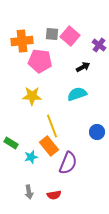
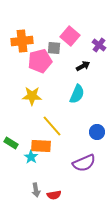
gray square: moved 2 px right, 14 px down
pink pentagon: rotated 20 degrees counterclockwise
black arrow: moved 1 px up
cyan semicircle: rotated 132 degrees clockwise
yellow line: rotated 20 degrees counterclockwise
orange rectangle: moved 8 px left; rotated 48 degrees counterclockwise
cyan star: rotated 24 degrees counterclockwise
purple semicircle: moved 16 px right; rotated 45 degrees clockwise
gray arrow: moved 7 px right, 2 px up
